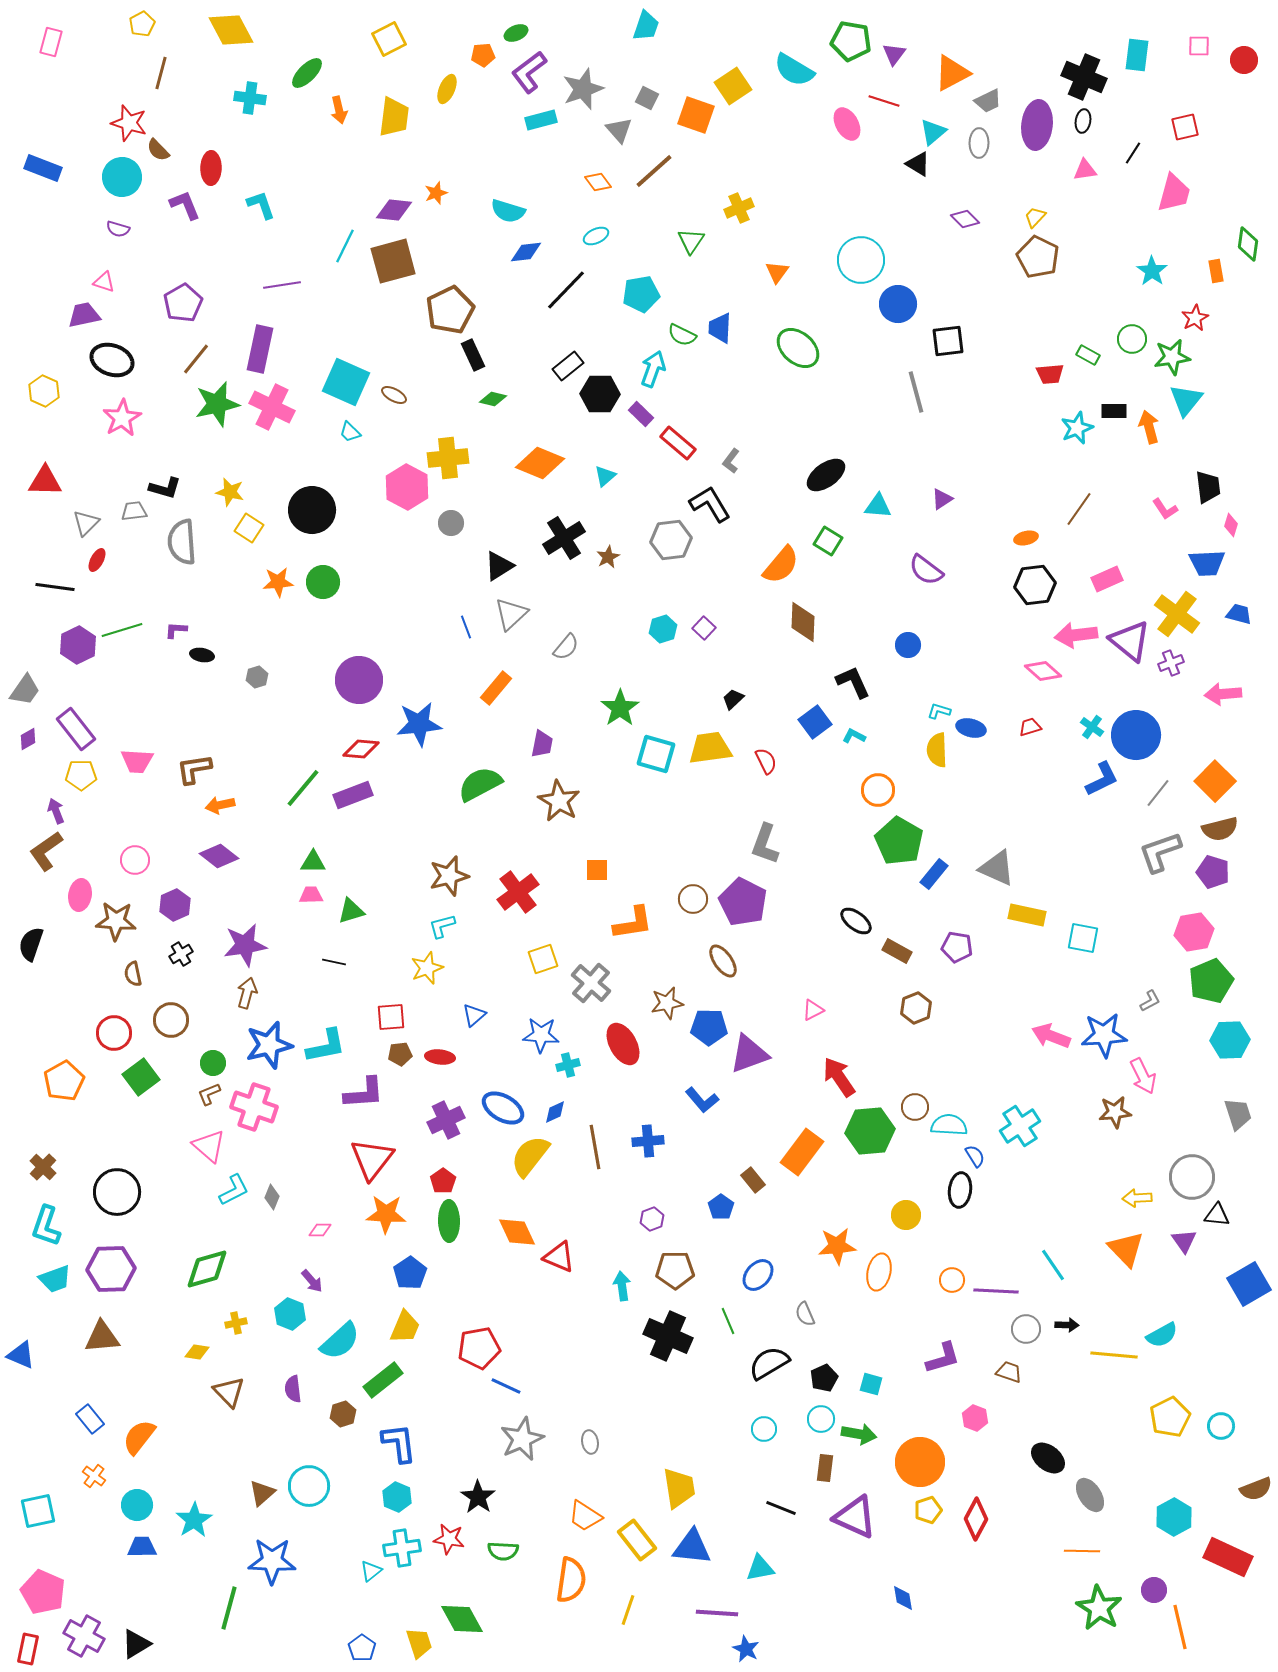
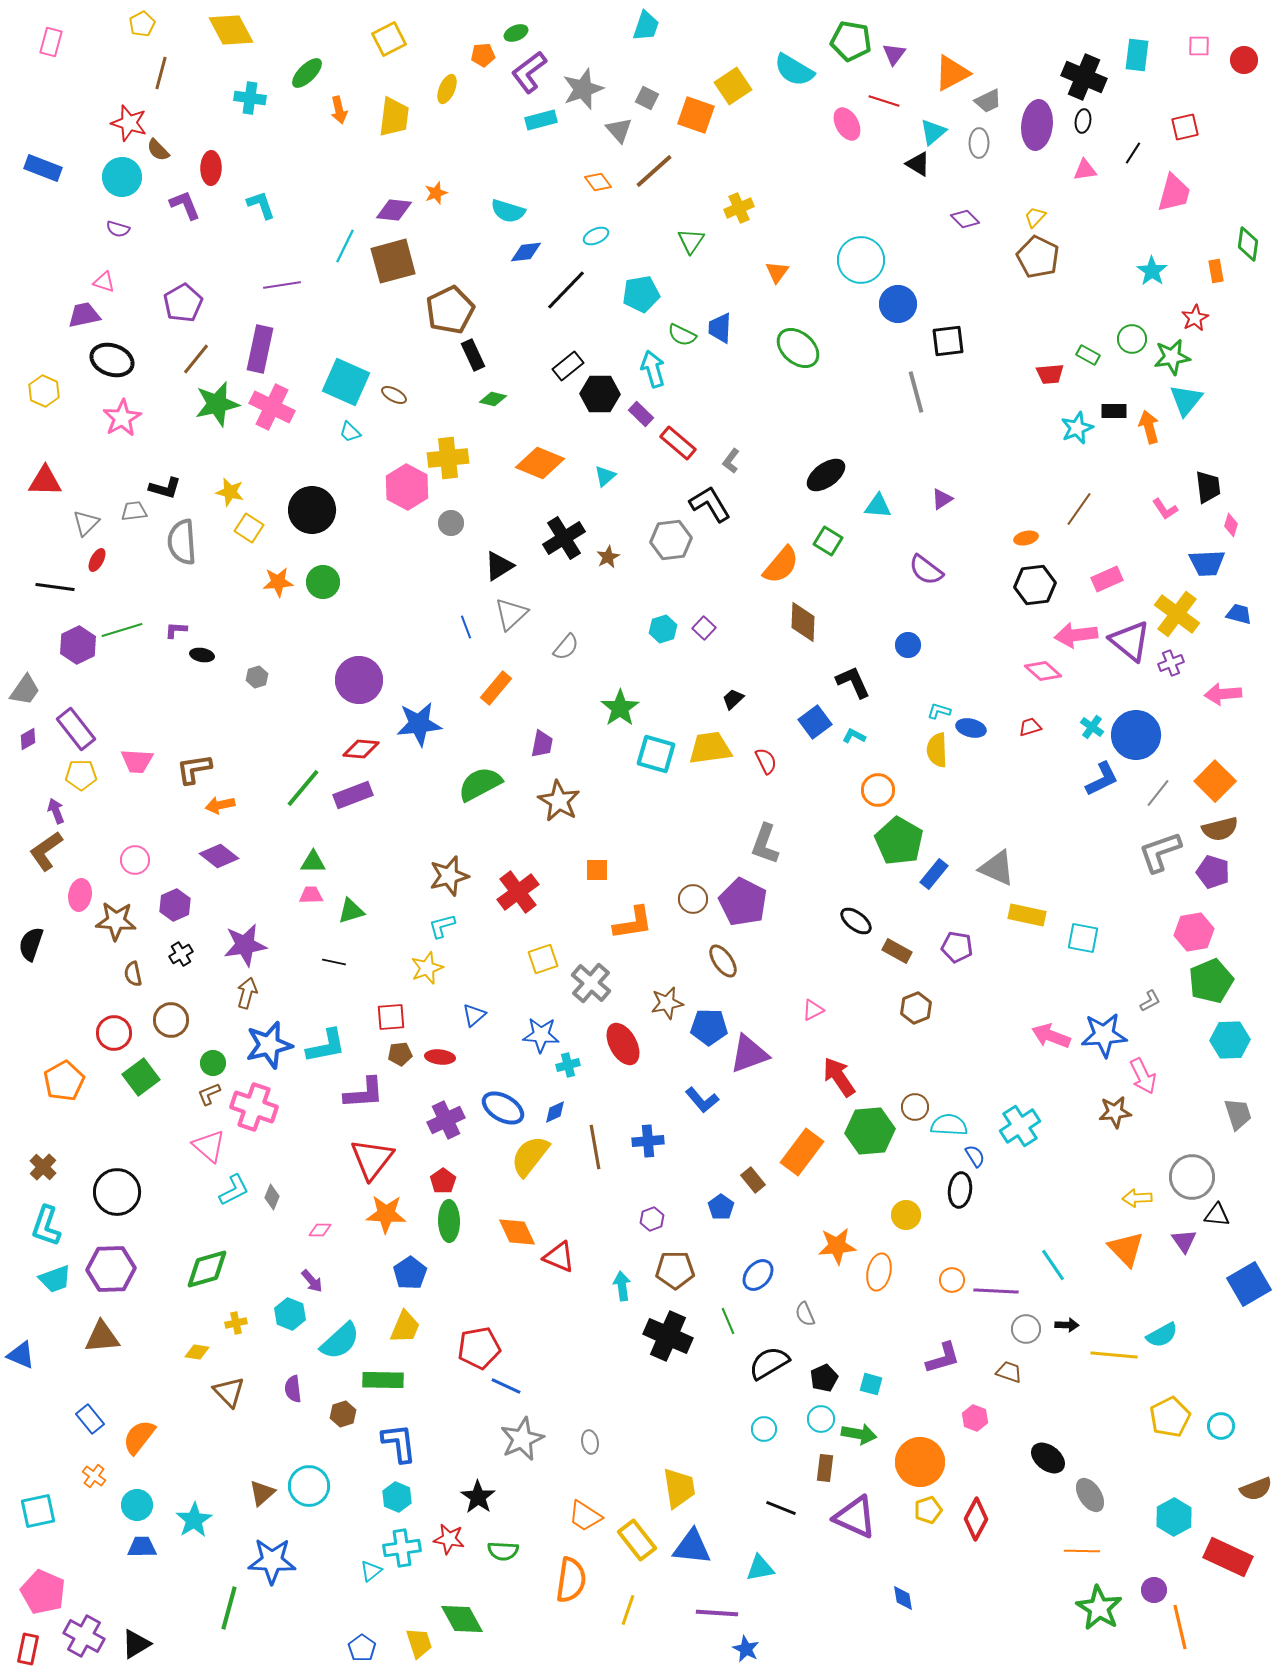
cyan arrow at (653, 369): rotated 36 degrees counterclockwise
green rectangle at (383, 1380): rotated 39 degrees clockwise
